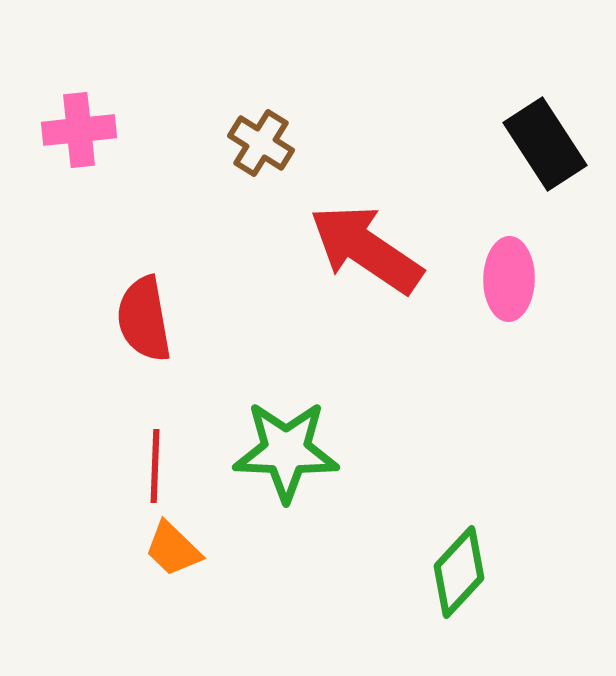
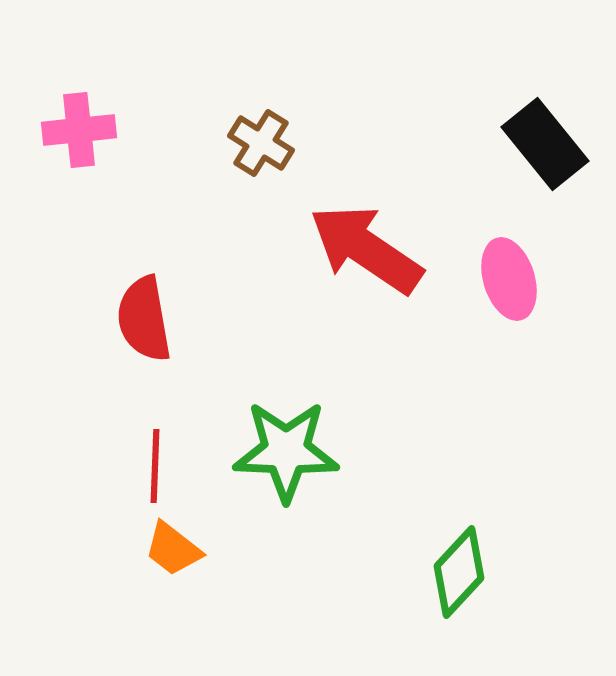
black rectangle: rotated 6 degrees counterclockwise
pink ellipse: rotated 18 degrees counterclockwise
orange trapezoid: rotated 6 degrees counterclockwise
